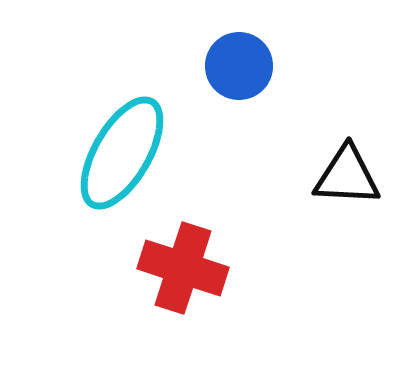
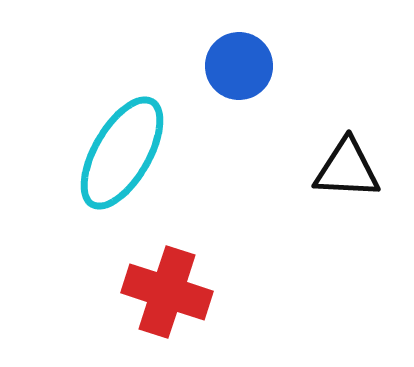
black triangle: moved 7 px up
red cross: moved 16 px left, 24 px down
